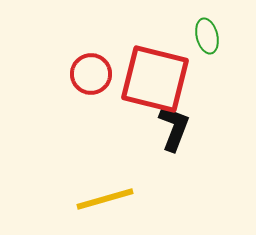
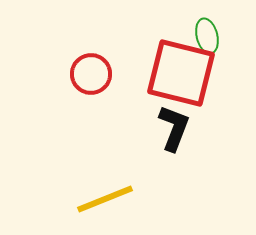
red square: moved 26 px right, 6 px up
yellow line: rotated 6 degrees counterclockwise
